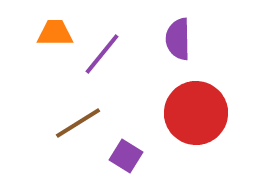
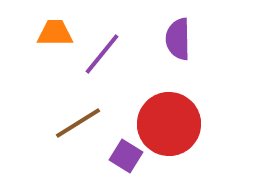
red circle: moved 27 px left, 11 px down
